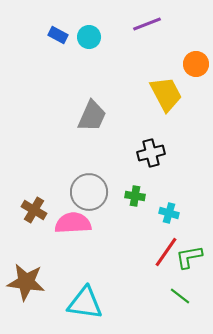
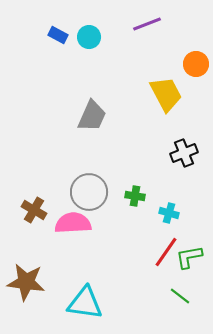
black cross: moved 33 px right; rotated 8 degrees counterclockwise
